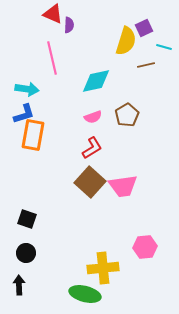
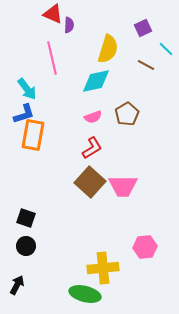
purple square: moved 1 px left
yellow semicircle: moved 18 px left, 8 px down
cyan line: moved 2 px right, 2 px down; rotated 28 degrees clockwise
brown line: rotated 42 degrees clockwise
cyan arrow: rotated 45 degrees clockwise
brown pentagon: moved 1 px up
pink trapezoid: rotated 8 degrees clockwise
black square: moved 1 px left, 1 px up
black circle: moved 7 px up
black arrow: moved 2 px left; rotated 30 degrees clockwise
